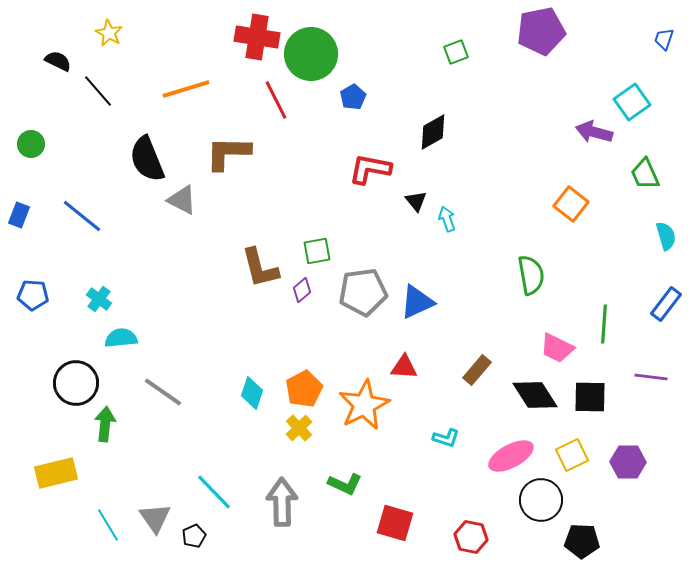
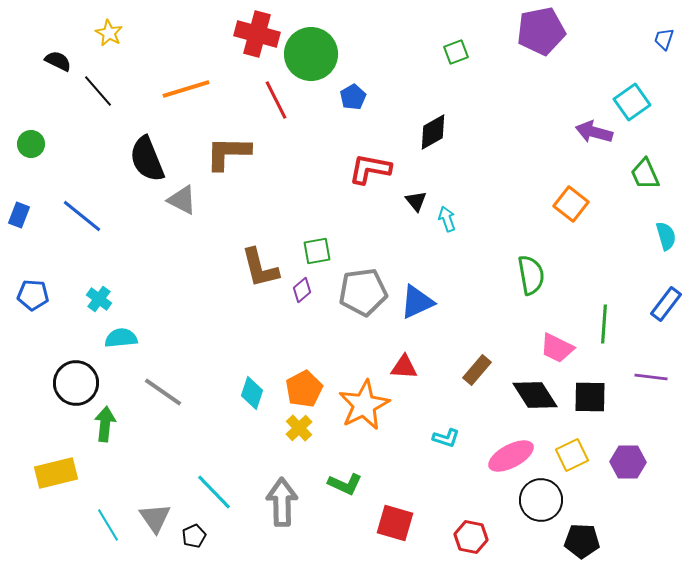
red cross at (257, 37): moved 3 px up; rotated 6 degrees clockwise
